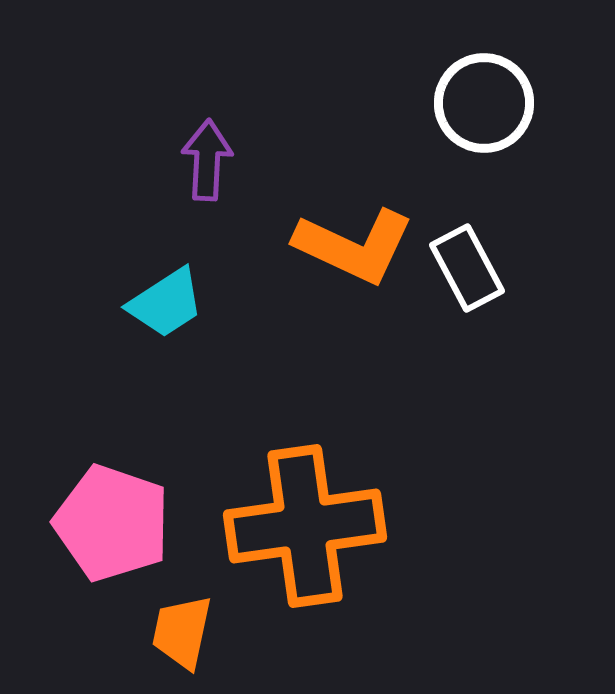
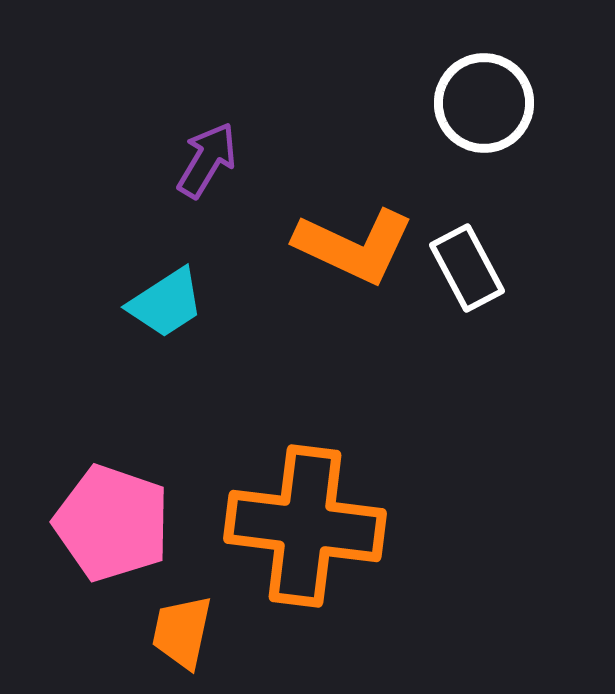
purple arrow: rotated 28 degrees clockwise
orange cross: rotated 15 degrees clockwise
